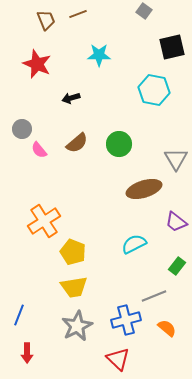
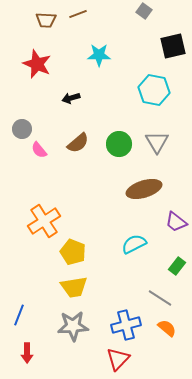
brown trapezoid: rotated 115 degrees clockwise
black square: moved 1 px right, 1 px up
brown semicircle: moved 1 px right
gray triangle: moved 19 px left, 17 px up
gray line: moved 6 px right, 2 px down; rotated 55 degrees clockwise
blue cross: moved 5 px down
gray star: moved 4 px left; rotated 24 degrees clockwise
red triangle: rotated 30 degrees clockwise
